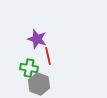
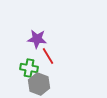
purple star: rotated 12 degrees counterclockwise
red line: rotated 18 degrees counterclockwise
